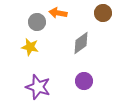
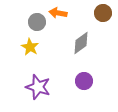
yellow star: rotated 18 degrees clockwise
